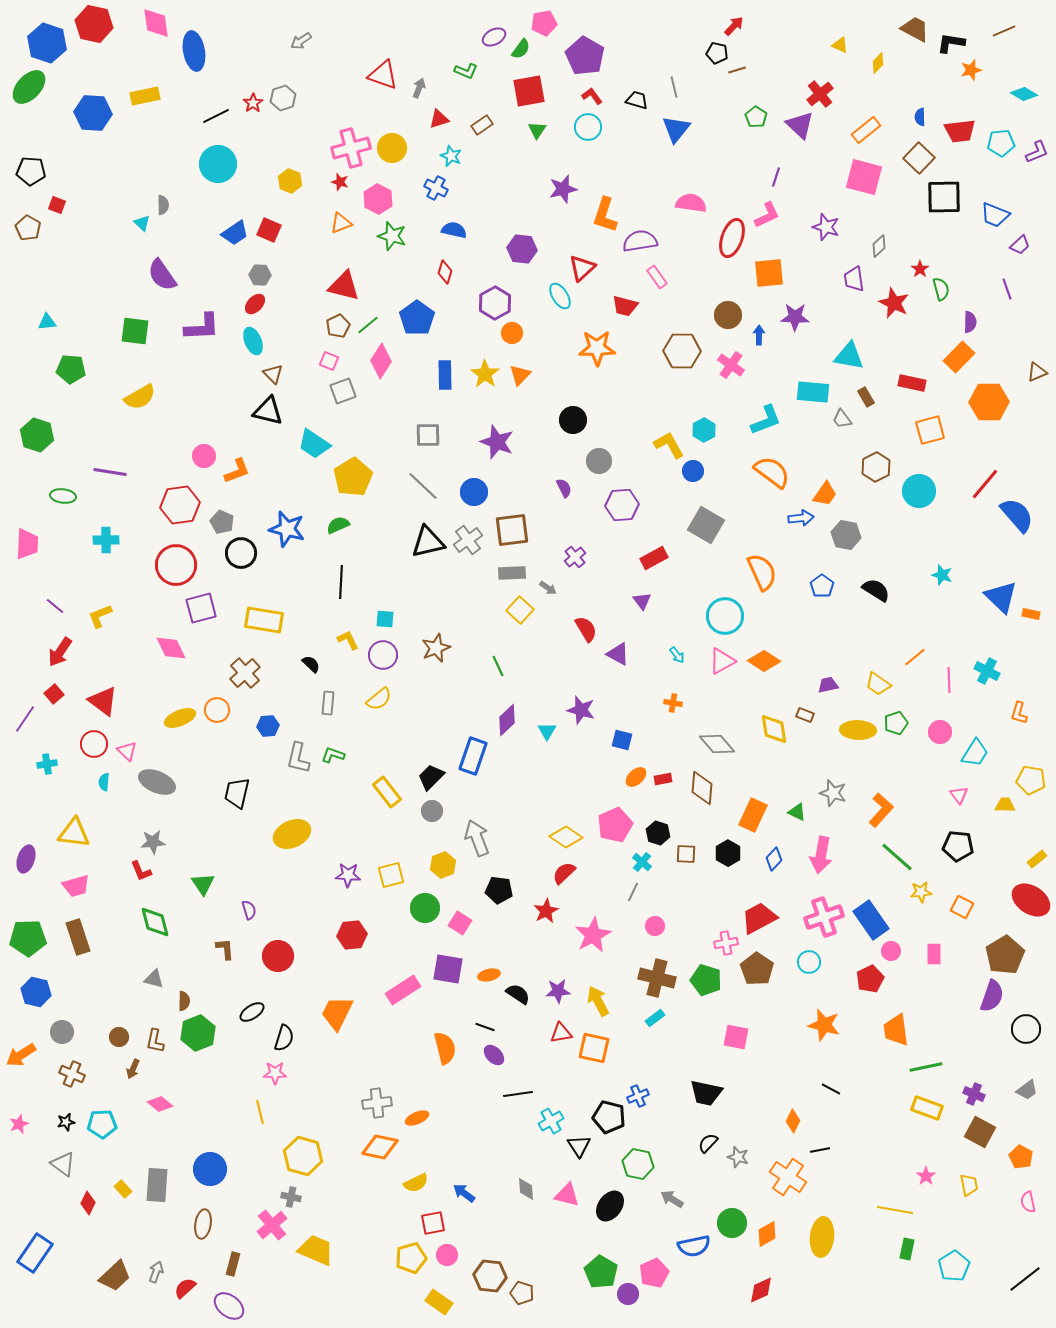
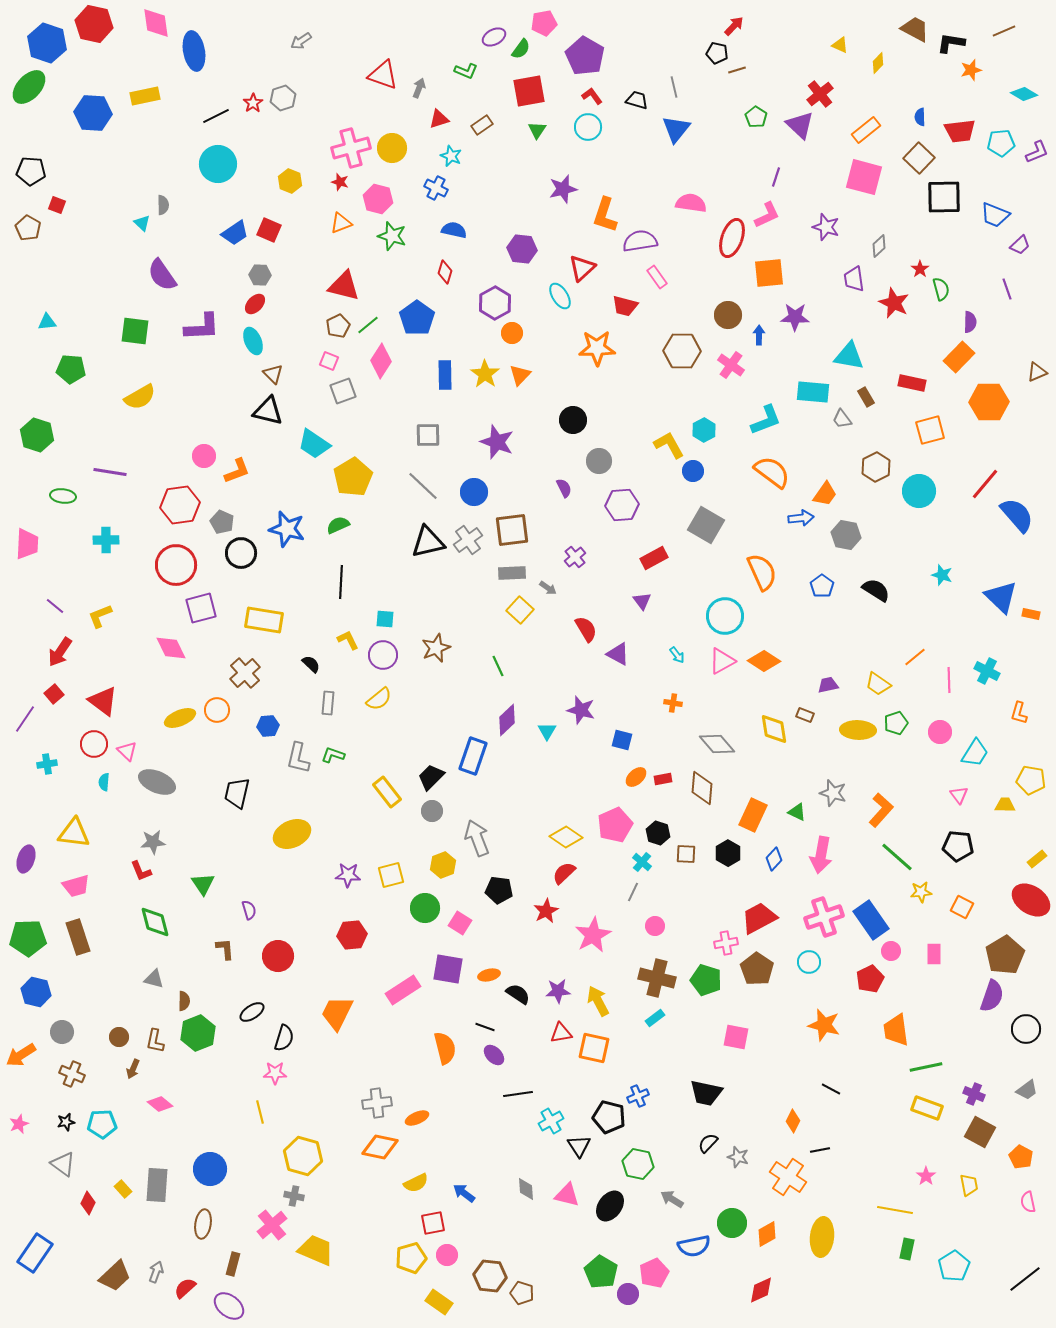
pink hexagon at (378, 199): rotated 12 degrees counterclockwise
gray cross at (291, 1197): moved 3 px right, 1 px up
